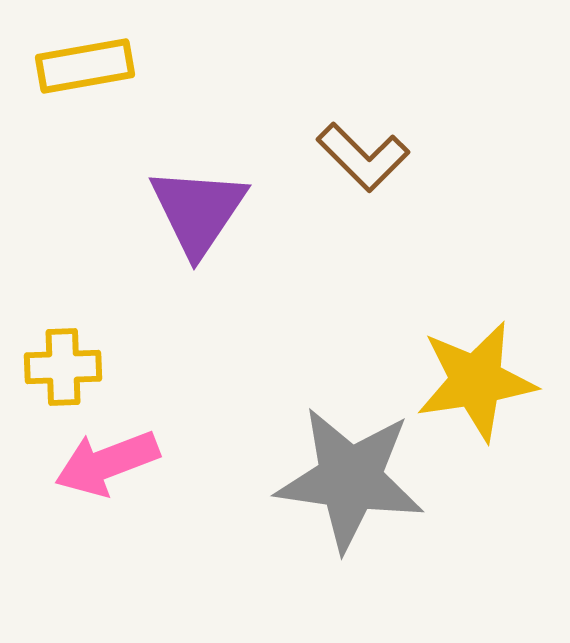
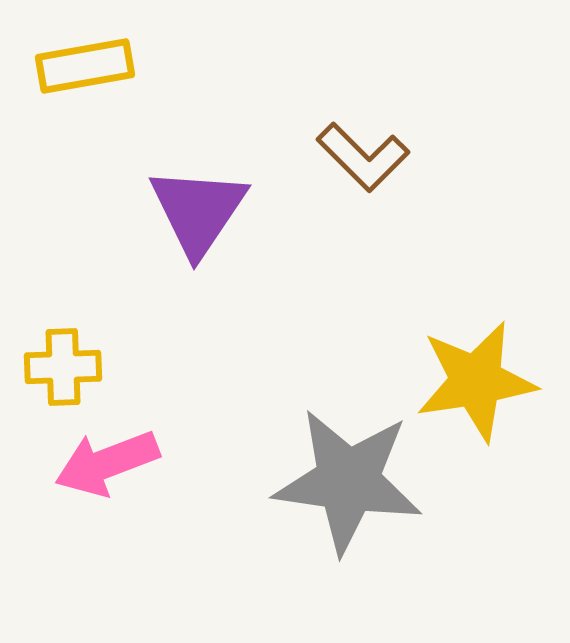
gray star: moved 2 px left, 2 px down
